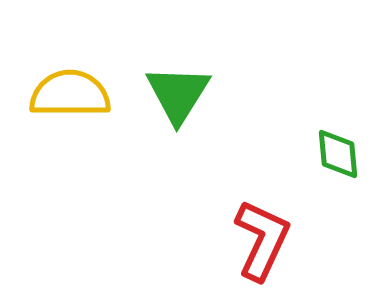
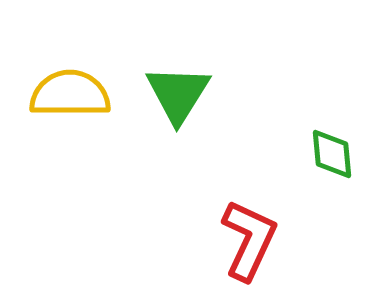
green diamond: moved 6 px left
red L-shape: moved 13 px left
